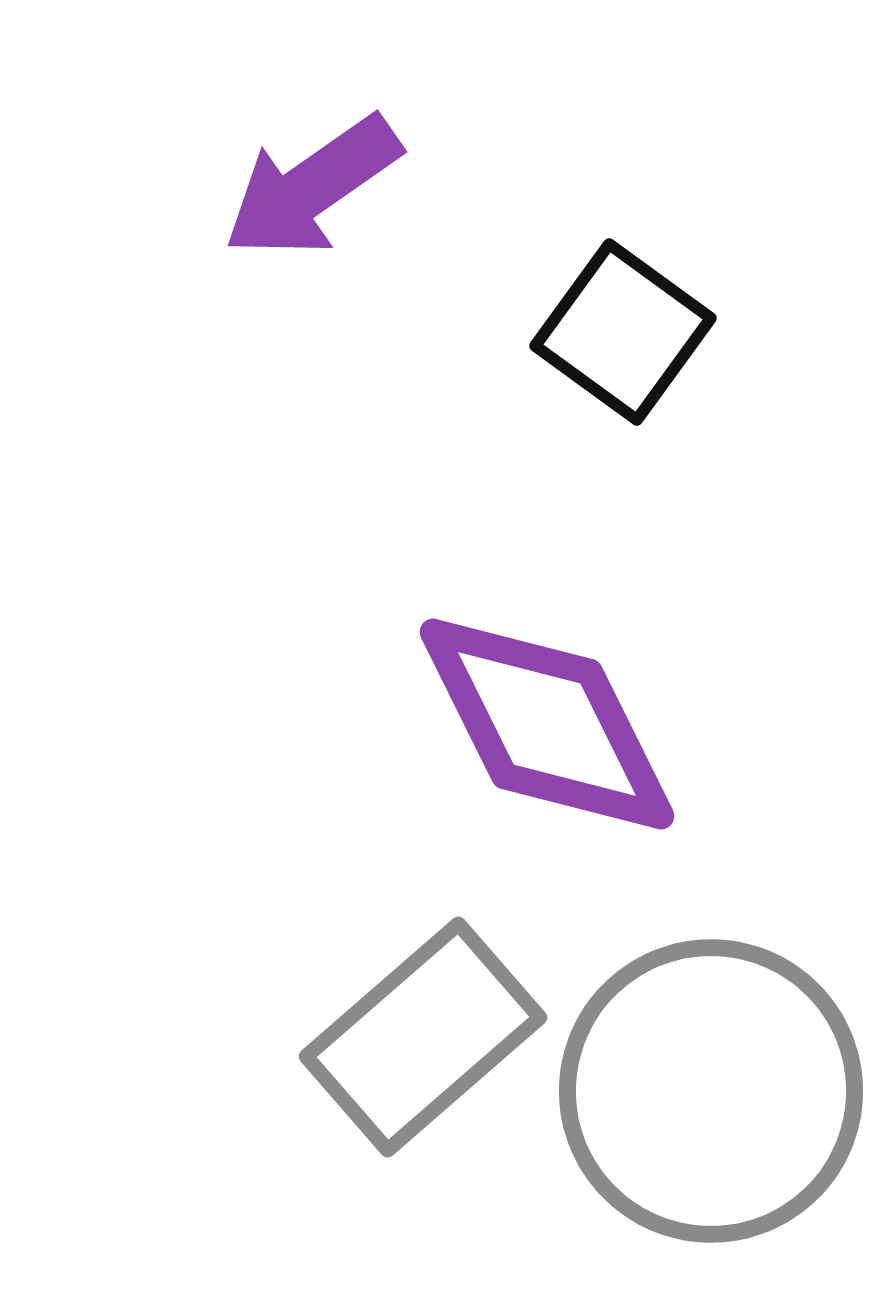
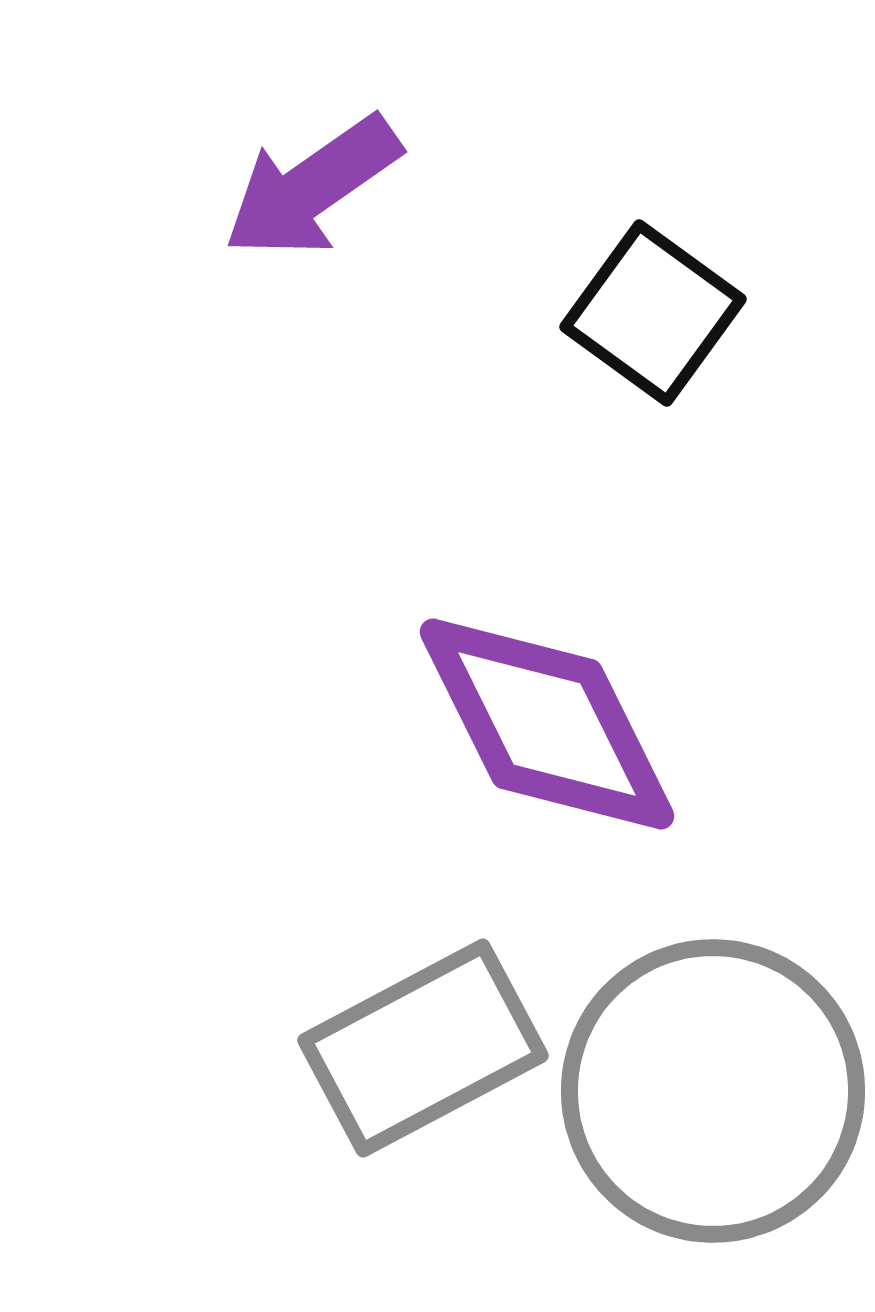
black square: moved 30 px right, 19 px up
gray rectangle: moved 11 px down; rotated 13 degrees clockwise
gray circle: moved 2 px right
